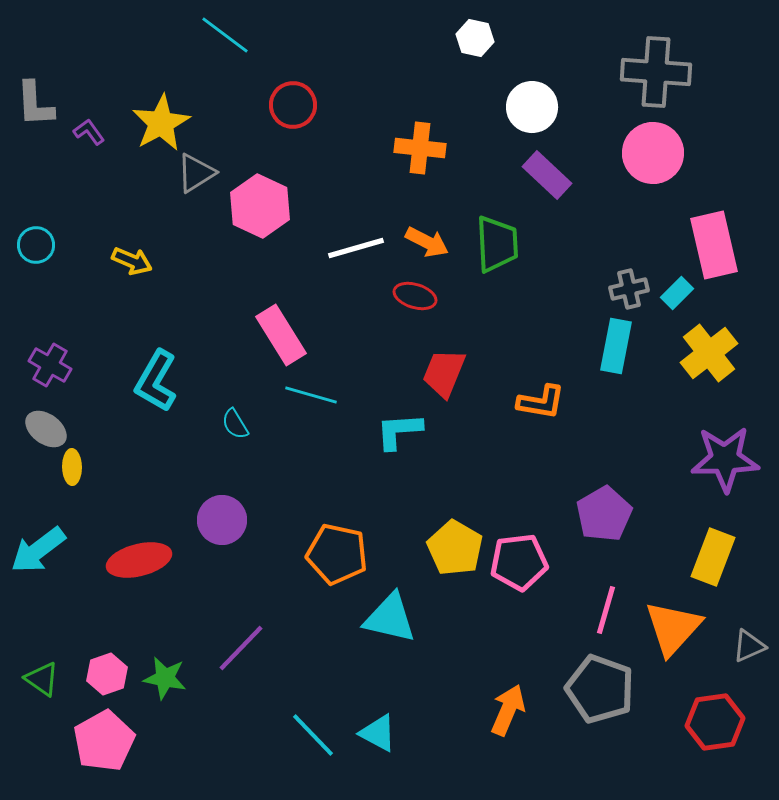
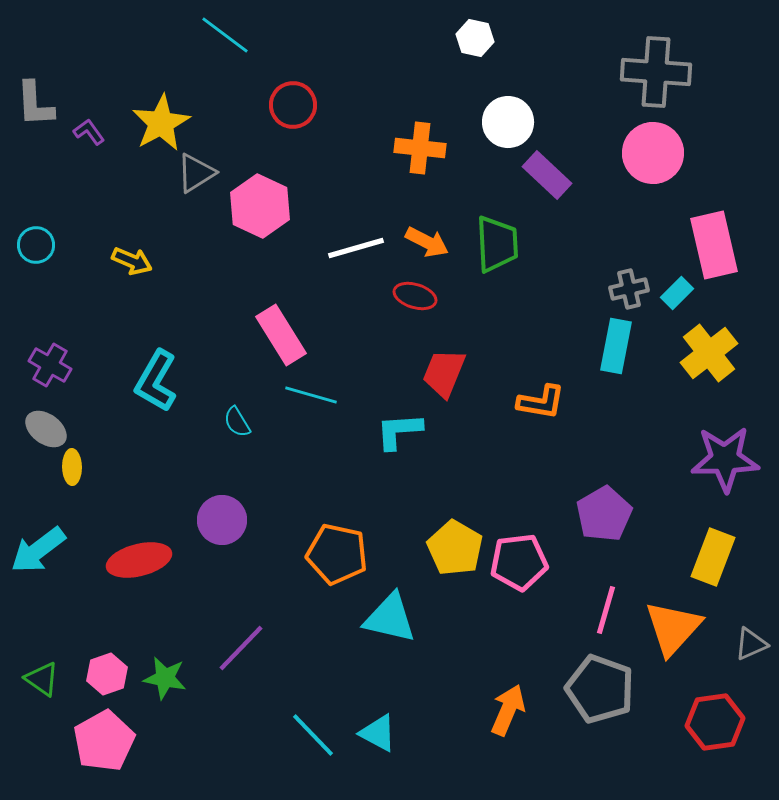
white circle at (532, 107): moved 24 px left, 15 px down
cyan semicircle at (235, 424): moved 2 px right, 2 px up
gray triangle at (749, 646): moved 2 px right, 2 px up
